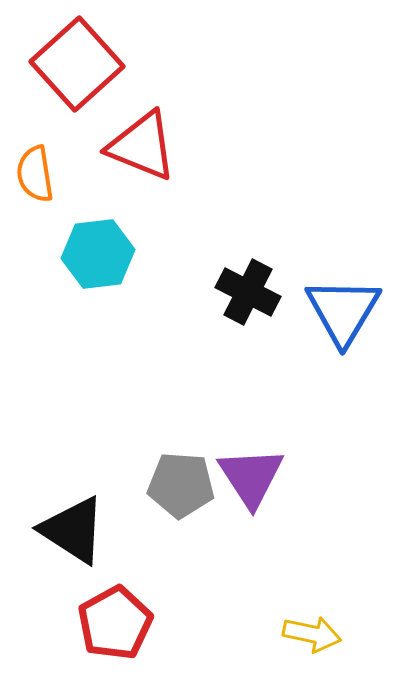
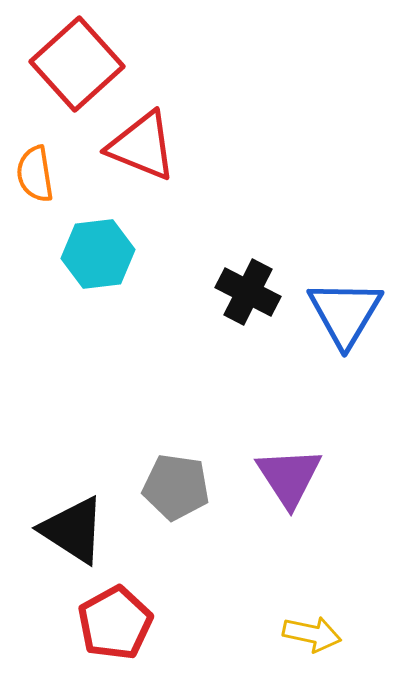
blue triangle: moved 2 px right, 2 px down
purple triangle: moved 38 px right
gray pentagon: moved 5 px left, 2 px down; rotated 4 degrees clockwise
